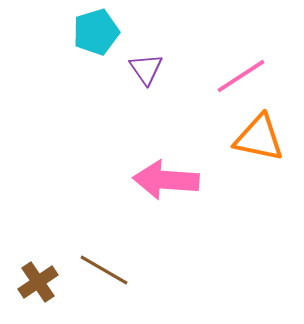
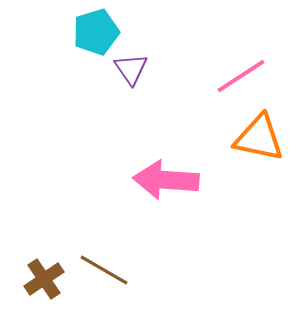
purple triangle: moved 15 px left
brown cross: moved 6 px right, 3 px up
